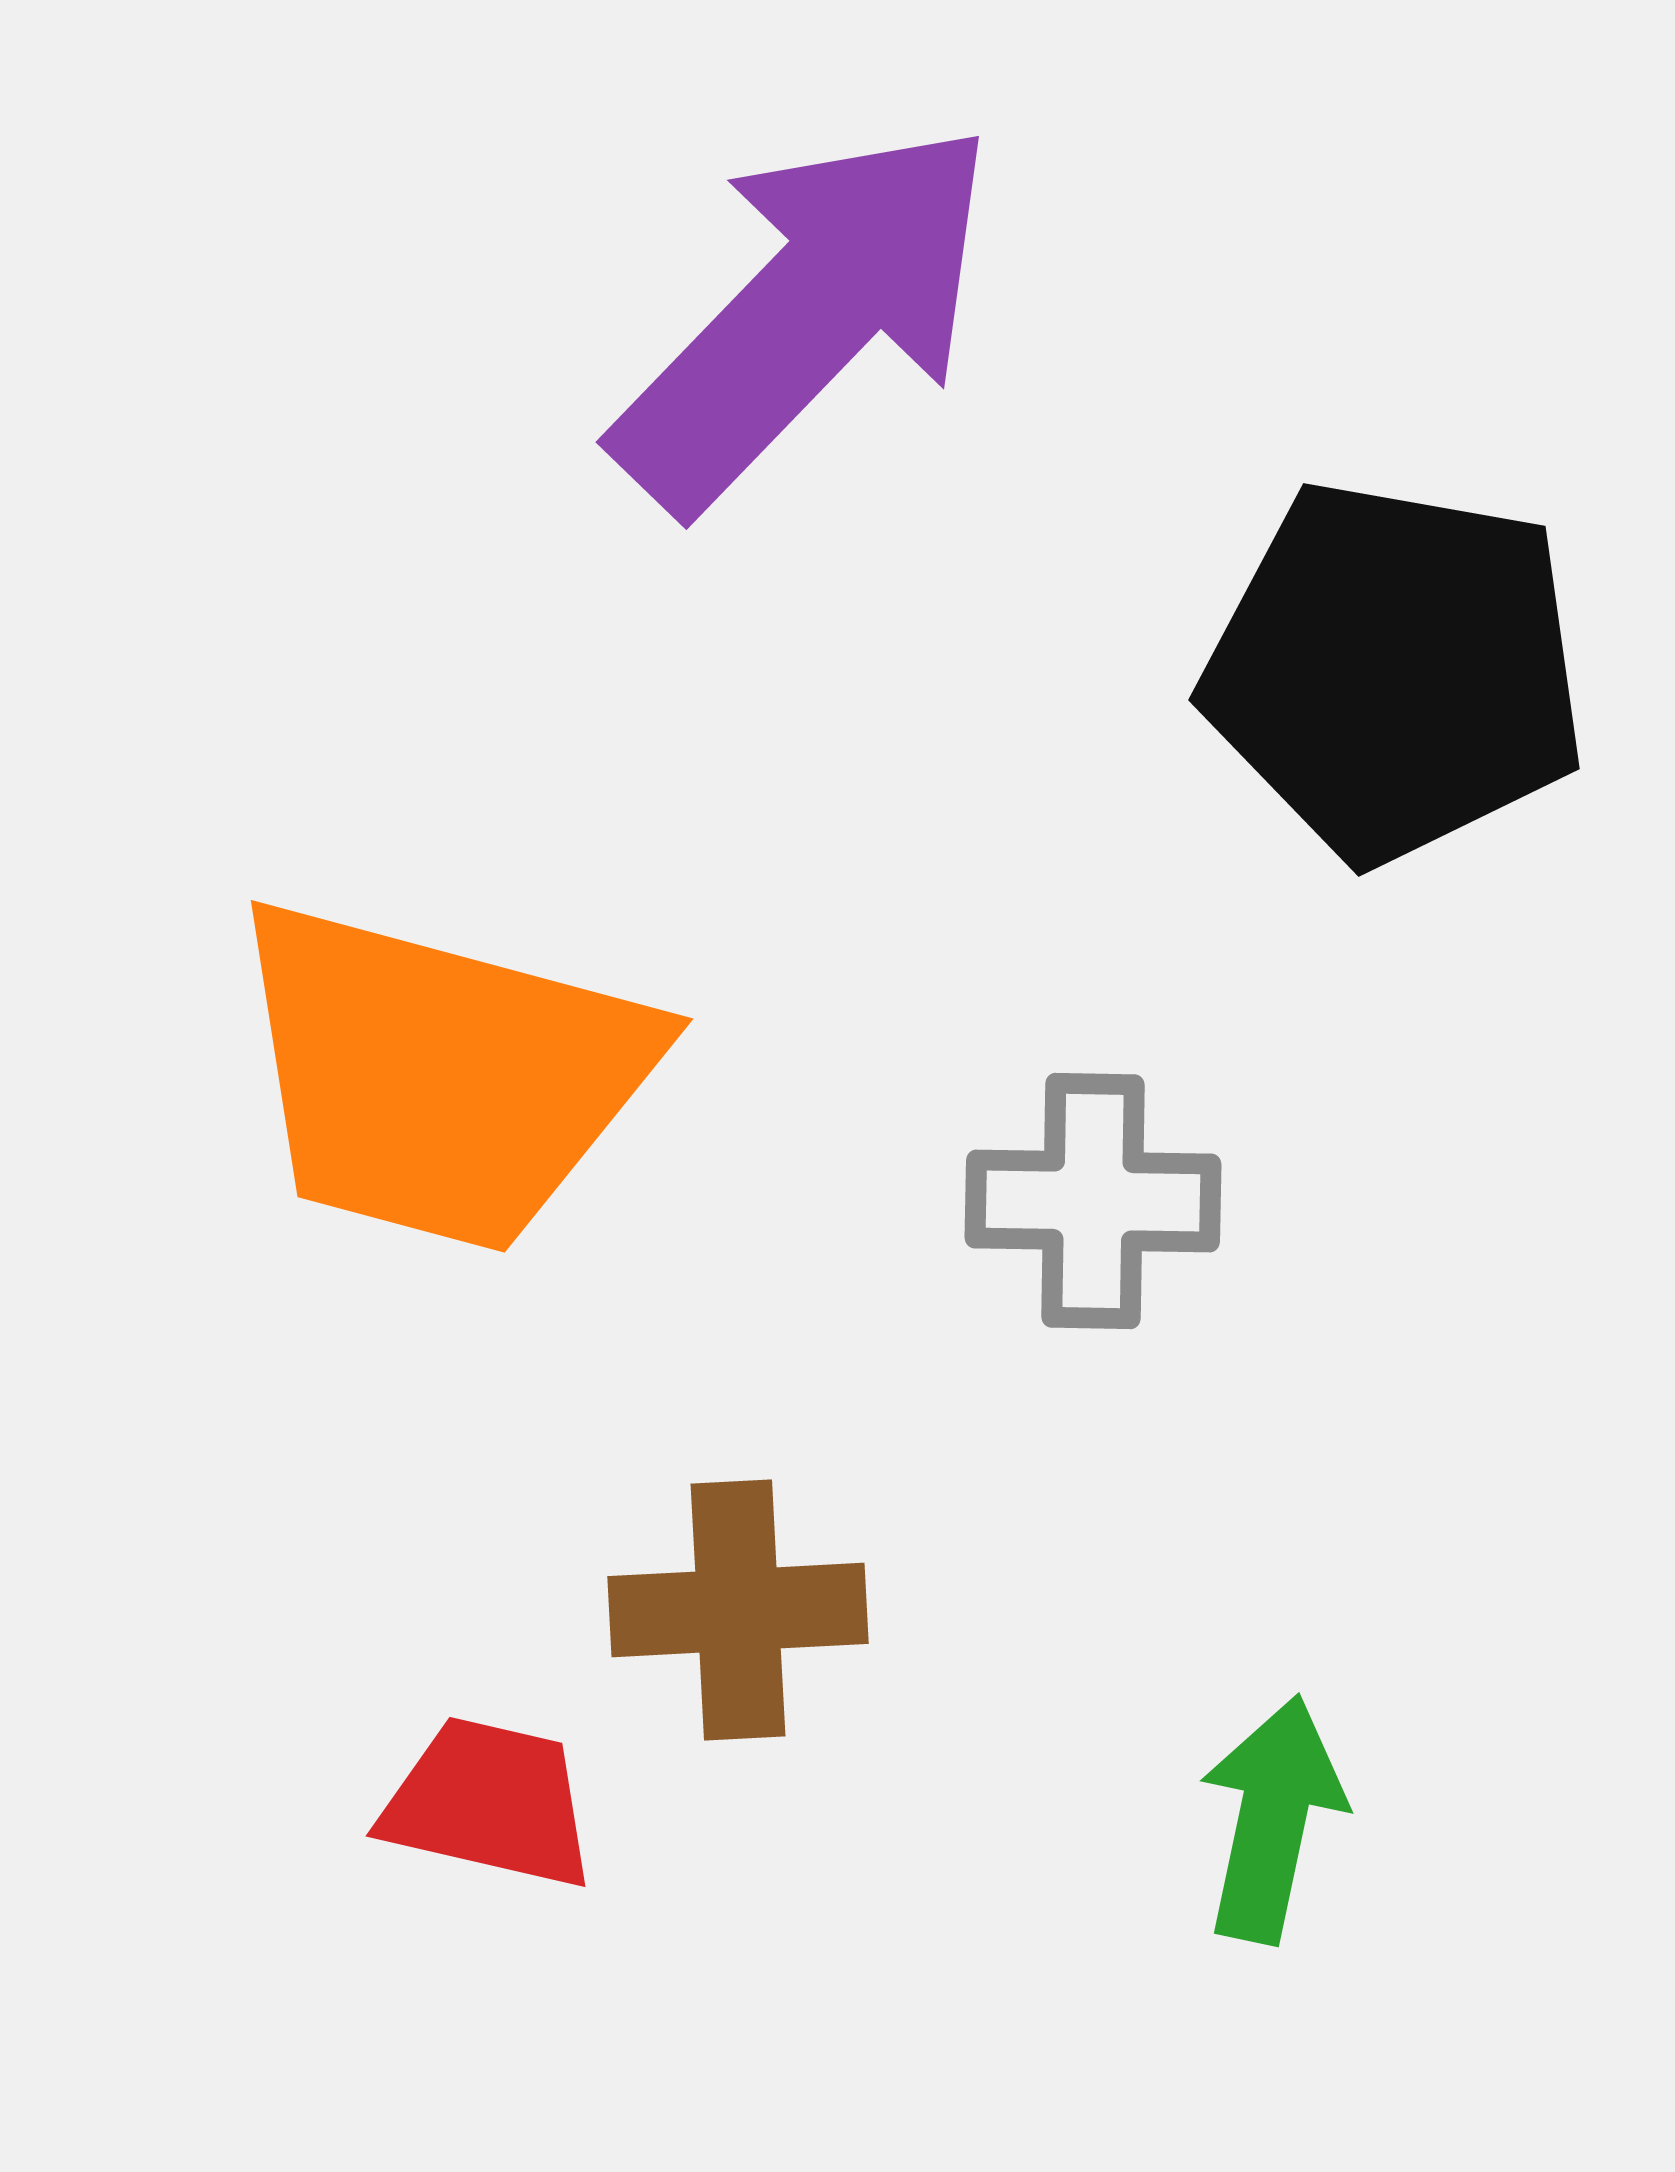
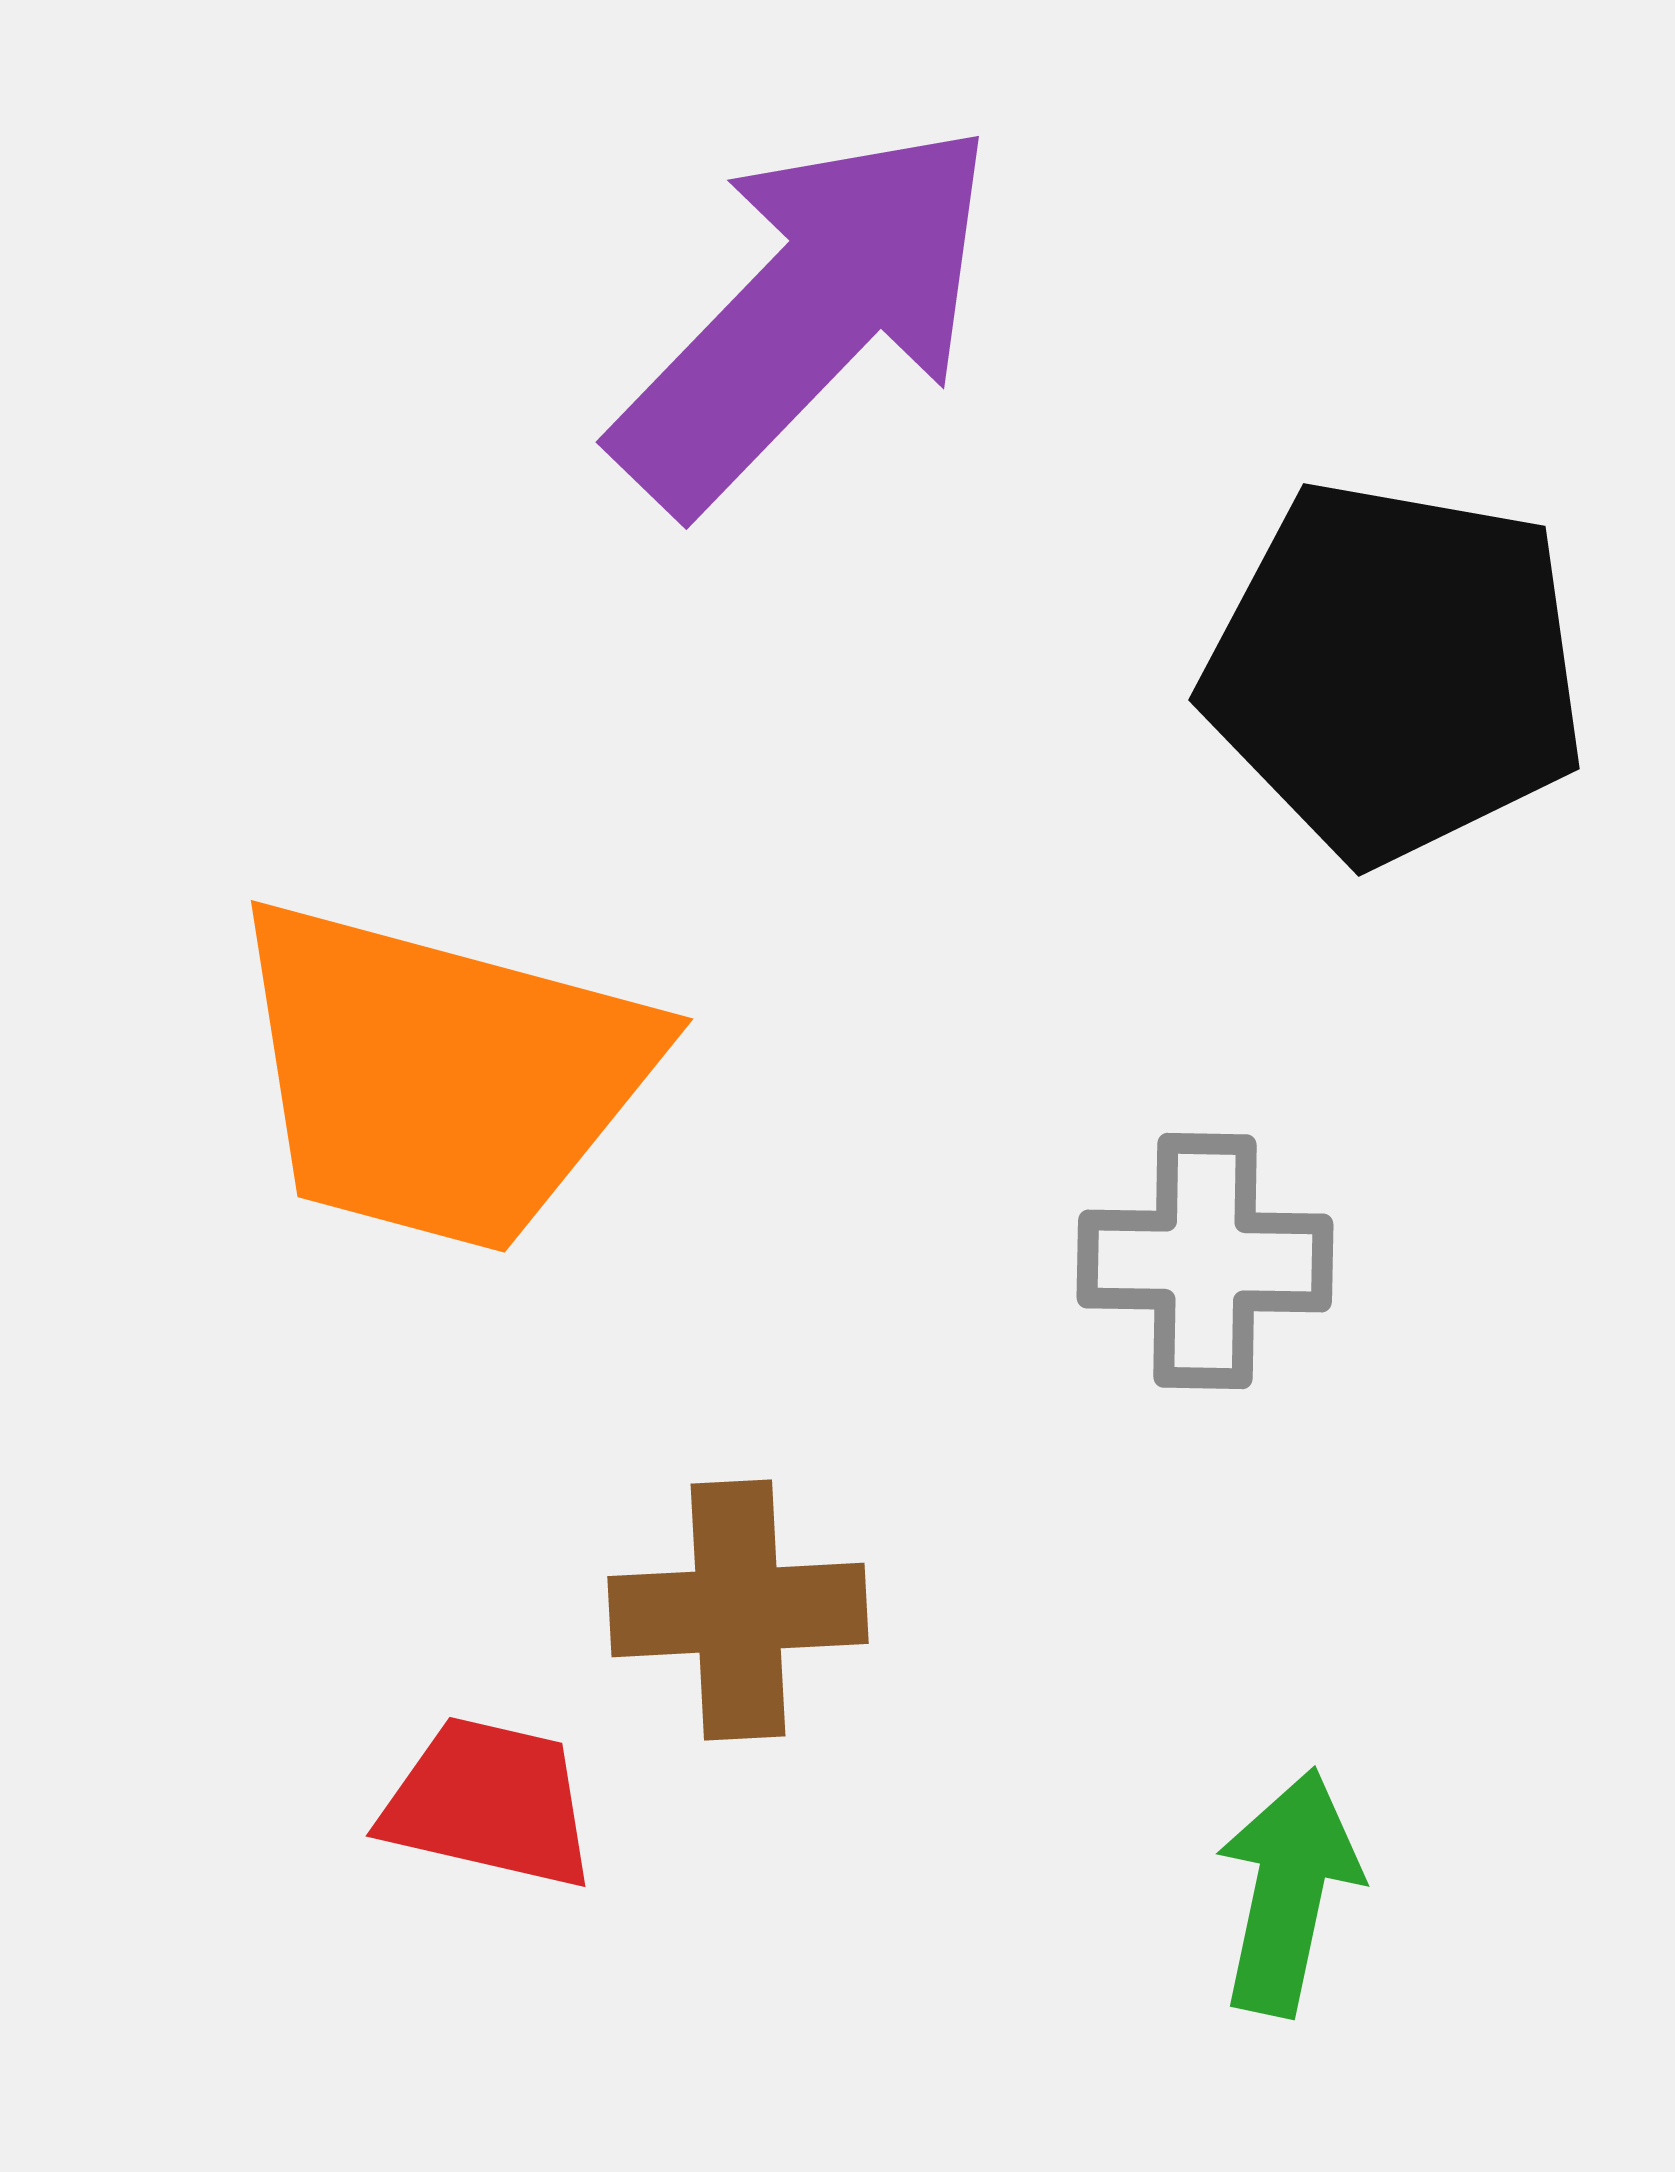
gray cross: moved 112 px right, 60 px down
green arrow: moved 16 px right, 73 px down
